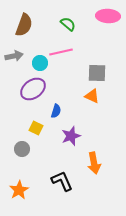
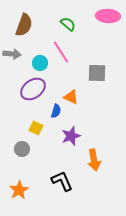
pink line: rotated 70 degrees clockwise
gray arrow: moved 2 px left, 2 px up; rotated 18 degrees clockwise
orange triangle: moved 21 px left, 1 px down
orange arrow: moved 3 px up
